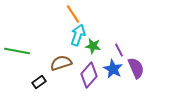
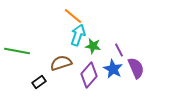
orange line: moved 2 px down; rotated 18 degrees counterclockwise
